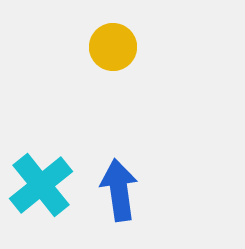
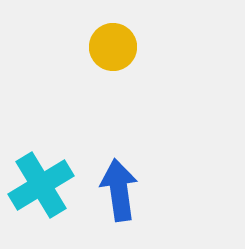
cyan cross: rotated 8 degrees clockwise
